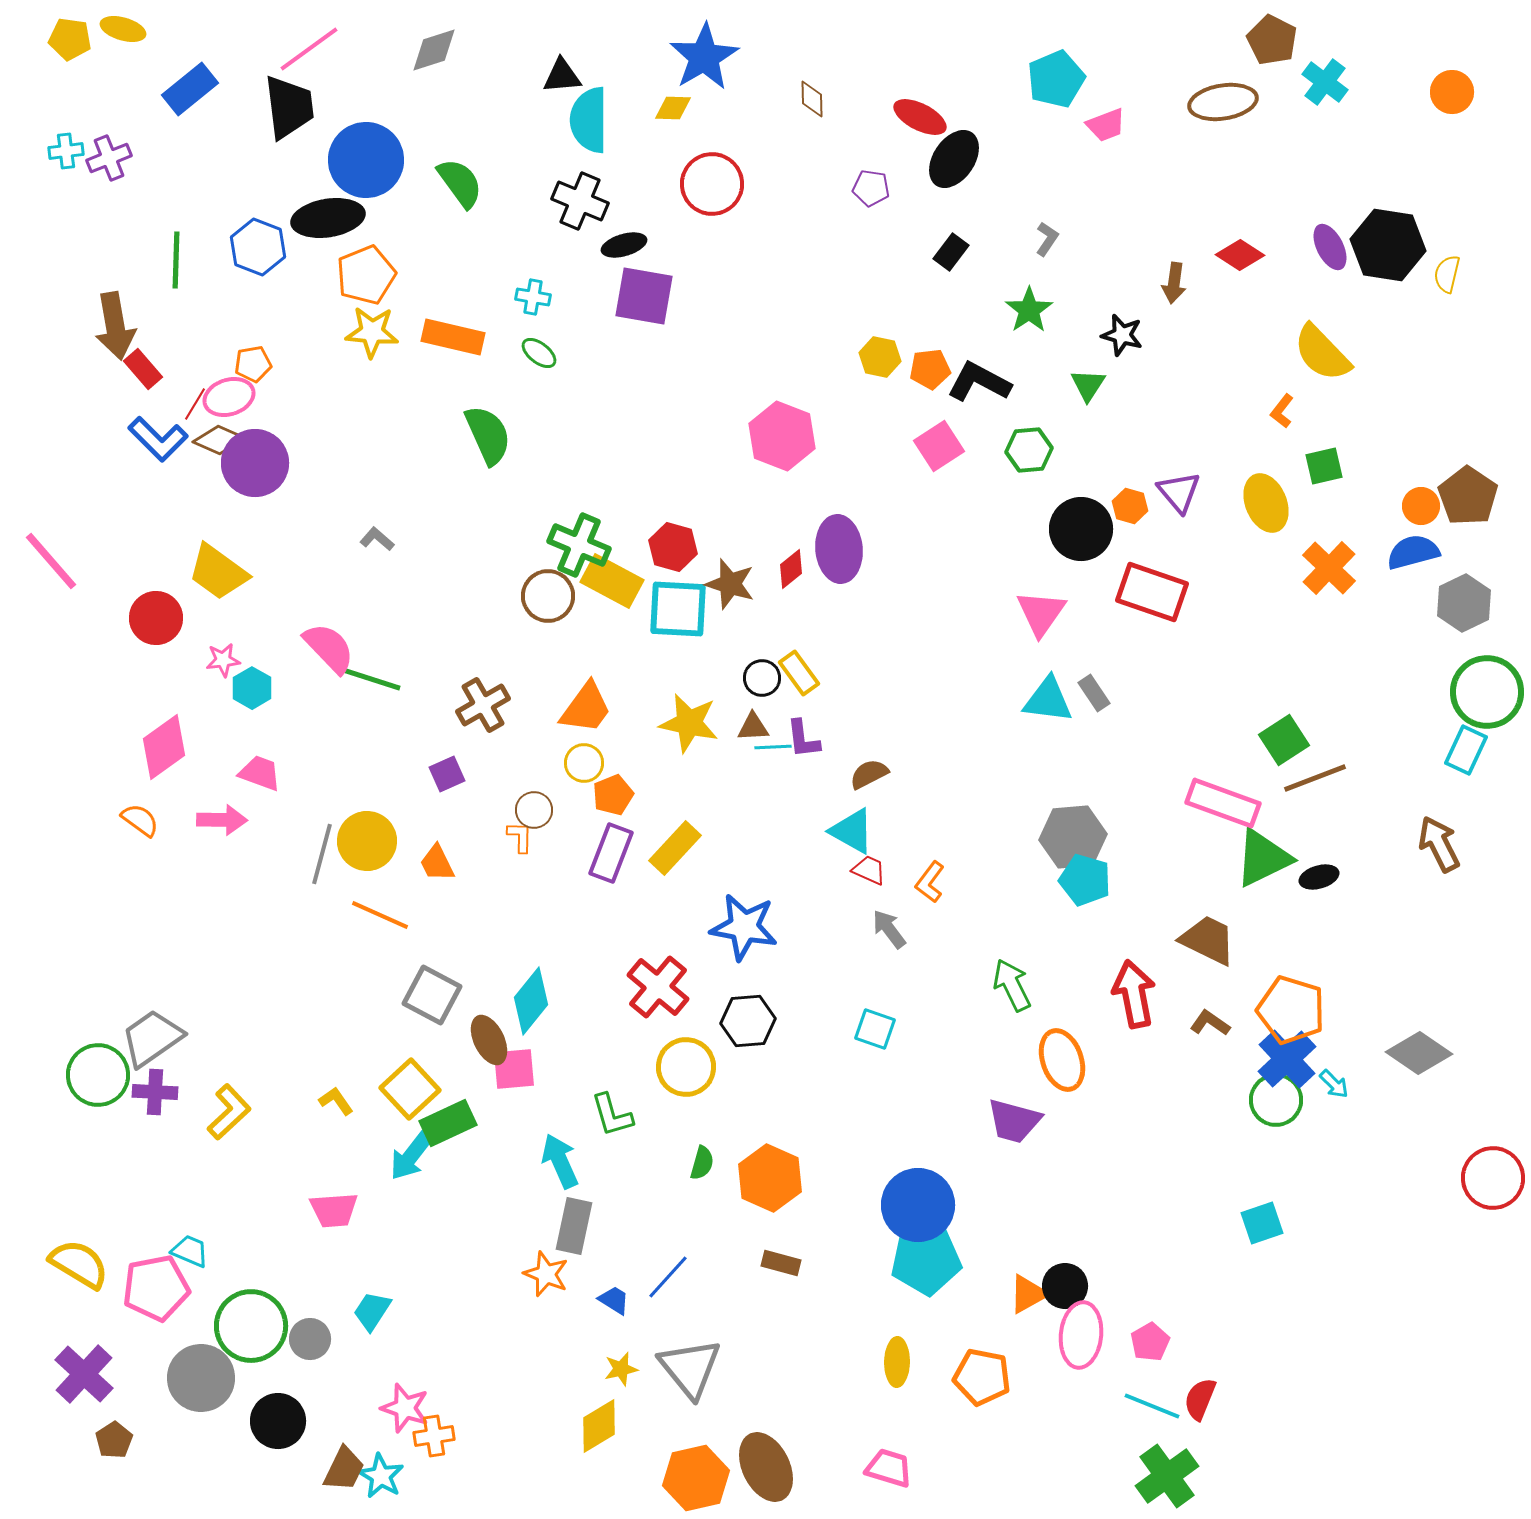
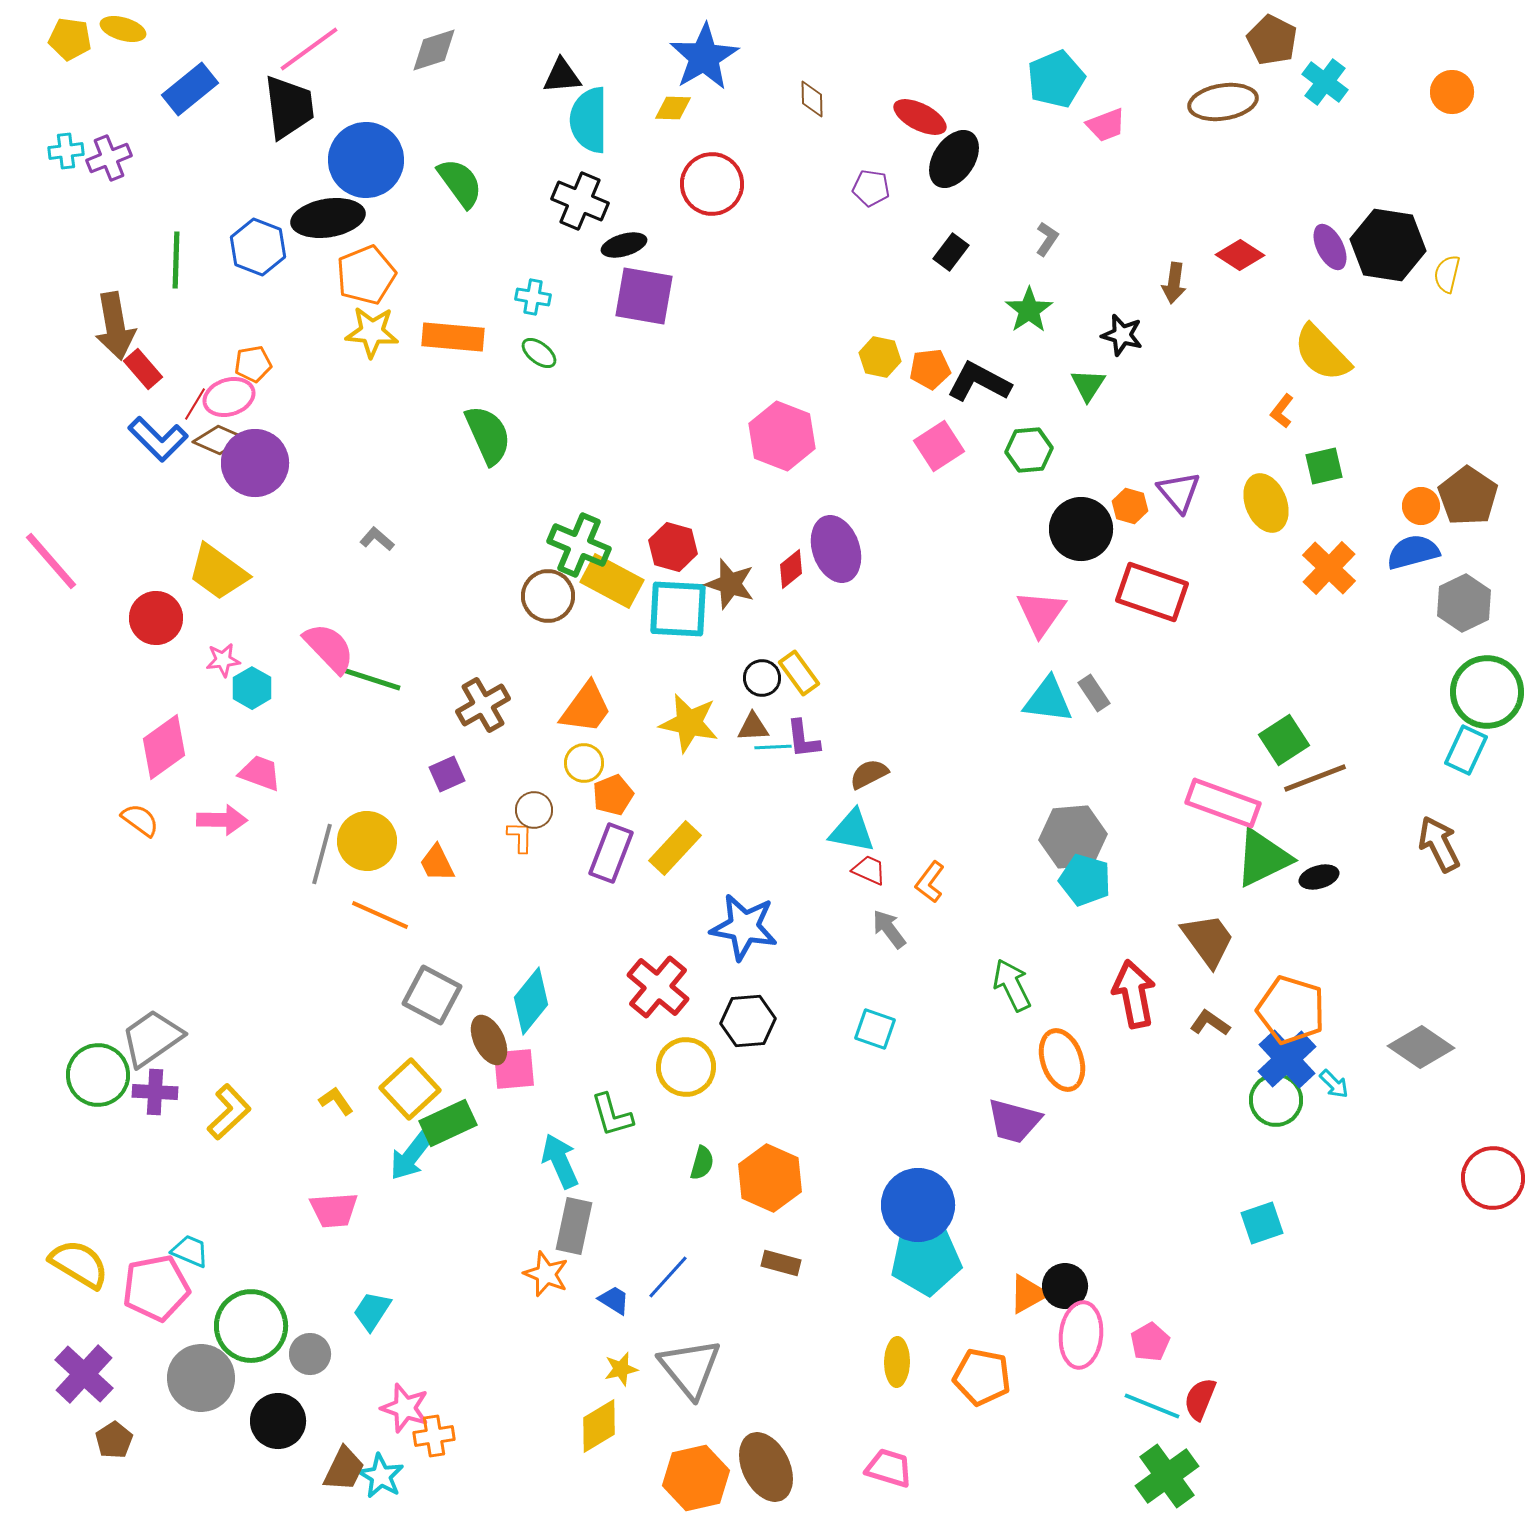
orange rectangle at (453, 337): rotated 8 degrees counterclockwise
purple ellipse at (839, 549): moved 3 px left; rotated 14 degrees counterclockwise
cyan triangle at (852, 831): rotated 18 degrees counterclockwise
brown trapezoid at (1208, 940): rotated 28 degrees clockwise
gray diamond at (1419, 1053): moved 2 px right, 6 px up
gray circle at (310, 1339): moved 15 px down
